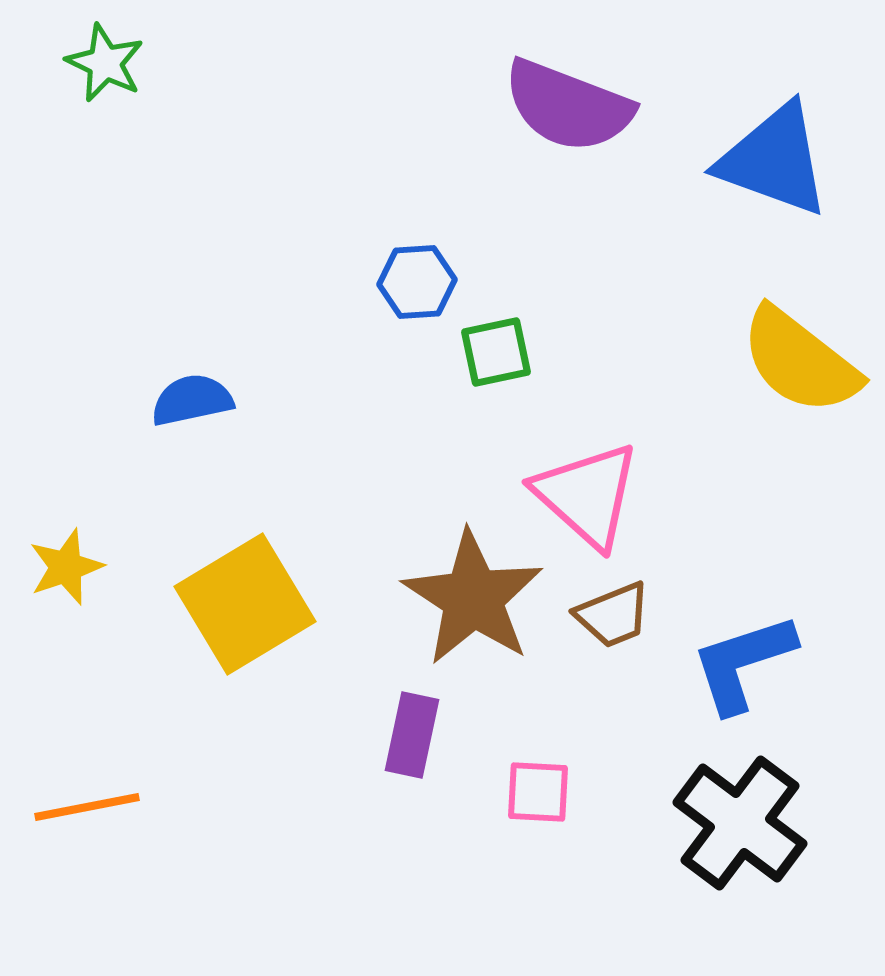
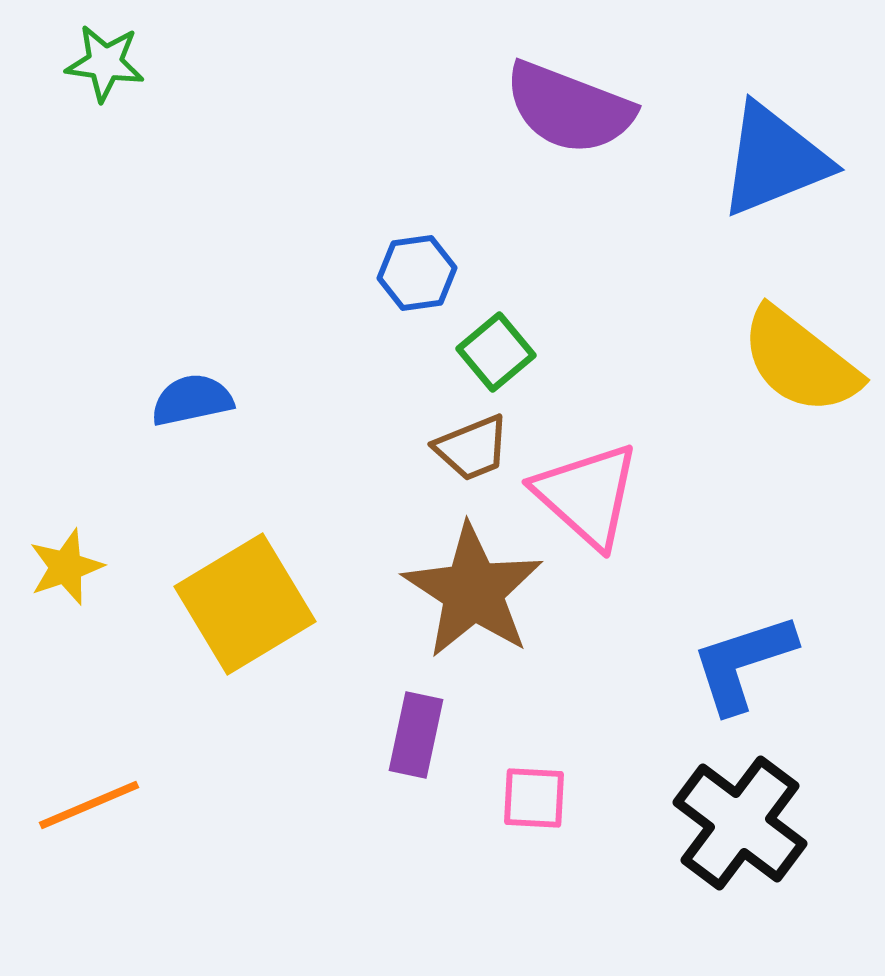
green star: rotated 18 degrees counterclockwise
purple semicircle: moved 1 px right, 2 px down
blue triangle: rotated 42 degrees counterclockwise
blue hexagon: moved 9 px up; rotated 4 degrees counterclockwise
green square: rotated 28 degrees counterclockwise
brown star: moved 7 px up
brown trapezoid: moved 141 px left, 167 px up
purple rectangle: moved 4 px right
pink square: moved 4 px left, 6 px down
orange line: moved 2 px right, 2 px up; rotated 12 degrees counterclockwise
